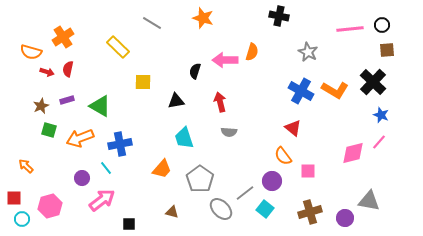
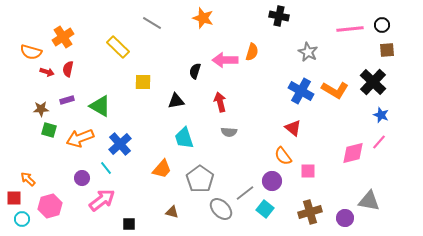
brown star at (41, 106): moved 3 px down; rotated 21 degrees clockwise
blue cross at (120, 144): rotated 30 degrees counterclockwise
orange arrow at (26, 166): moved 2 px right, 13 px down
